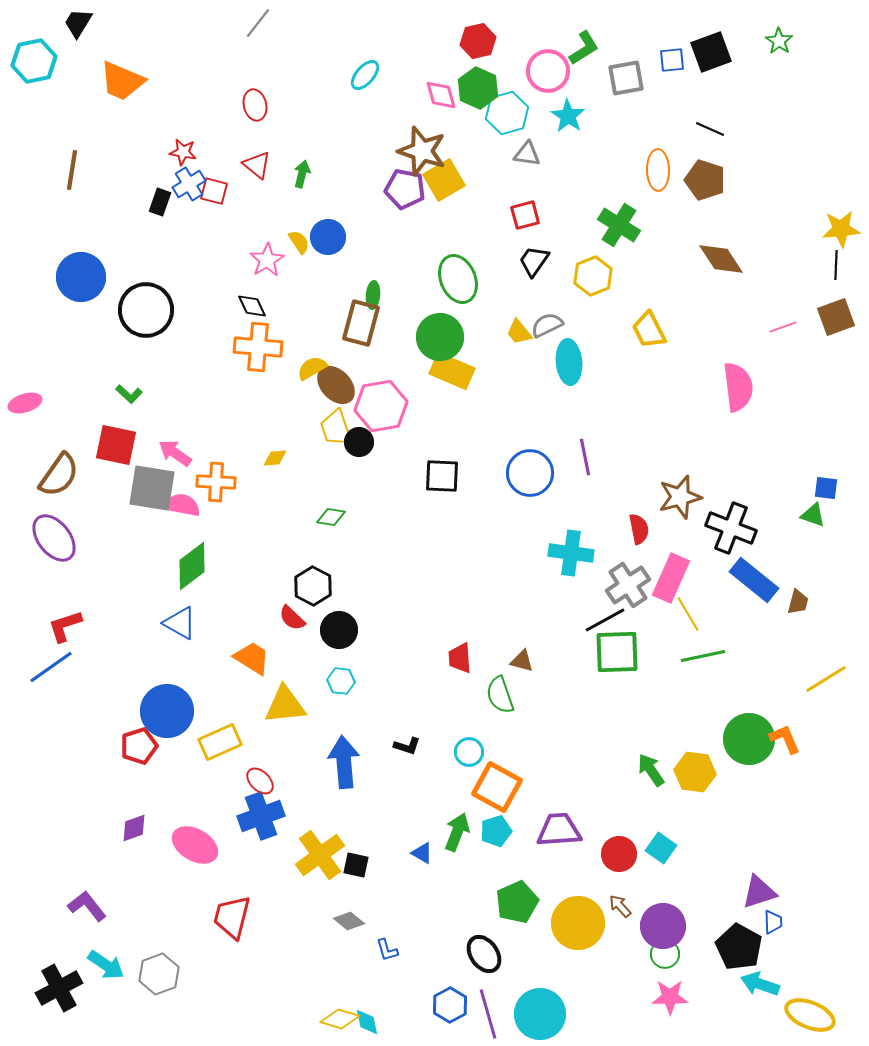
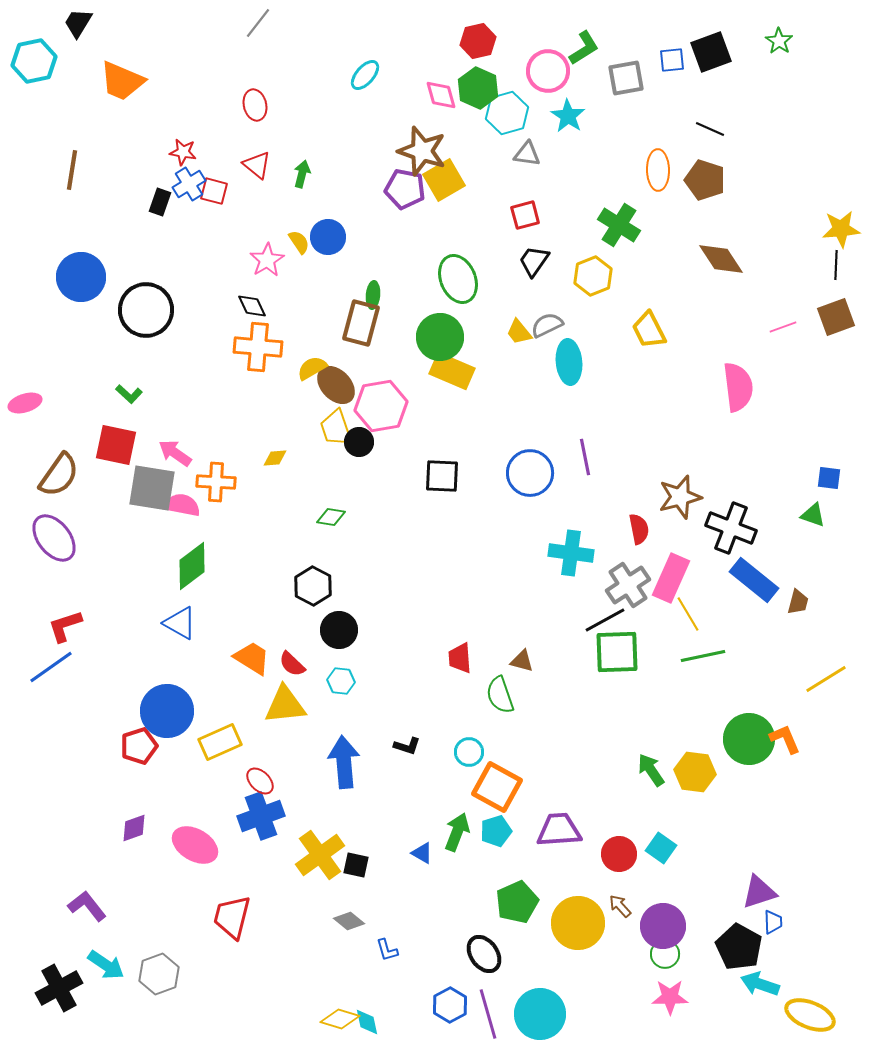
blue square at (826, 488): moved 3 px right, 10 px up
red semicircle at (292, 618): moved 46 px down
